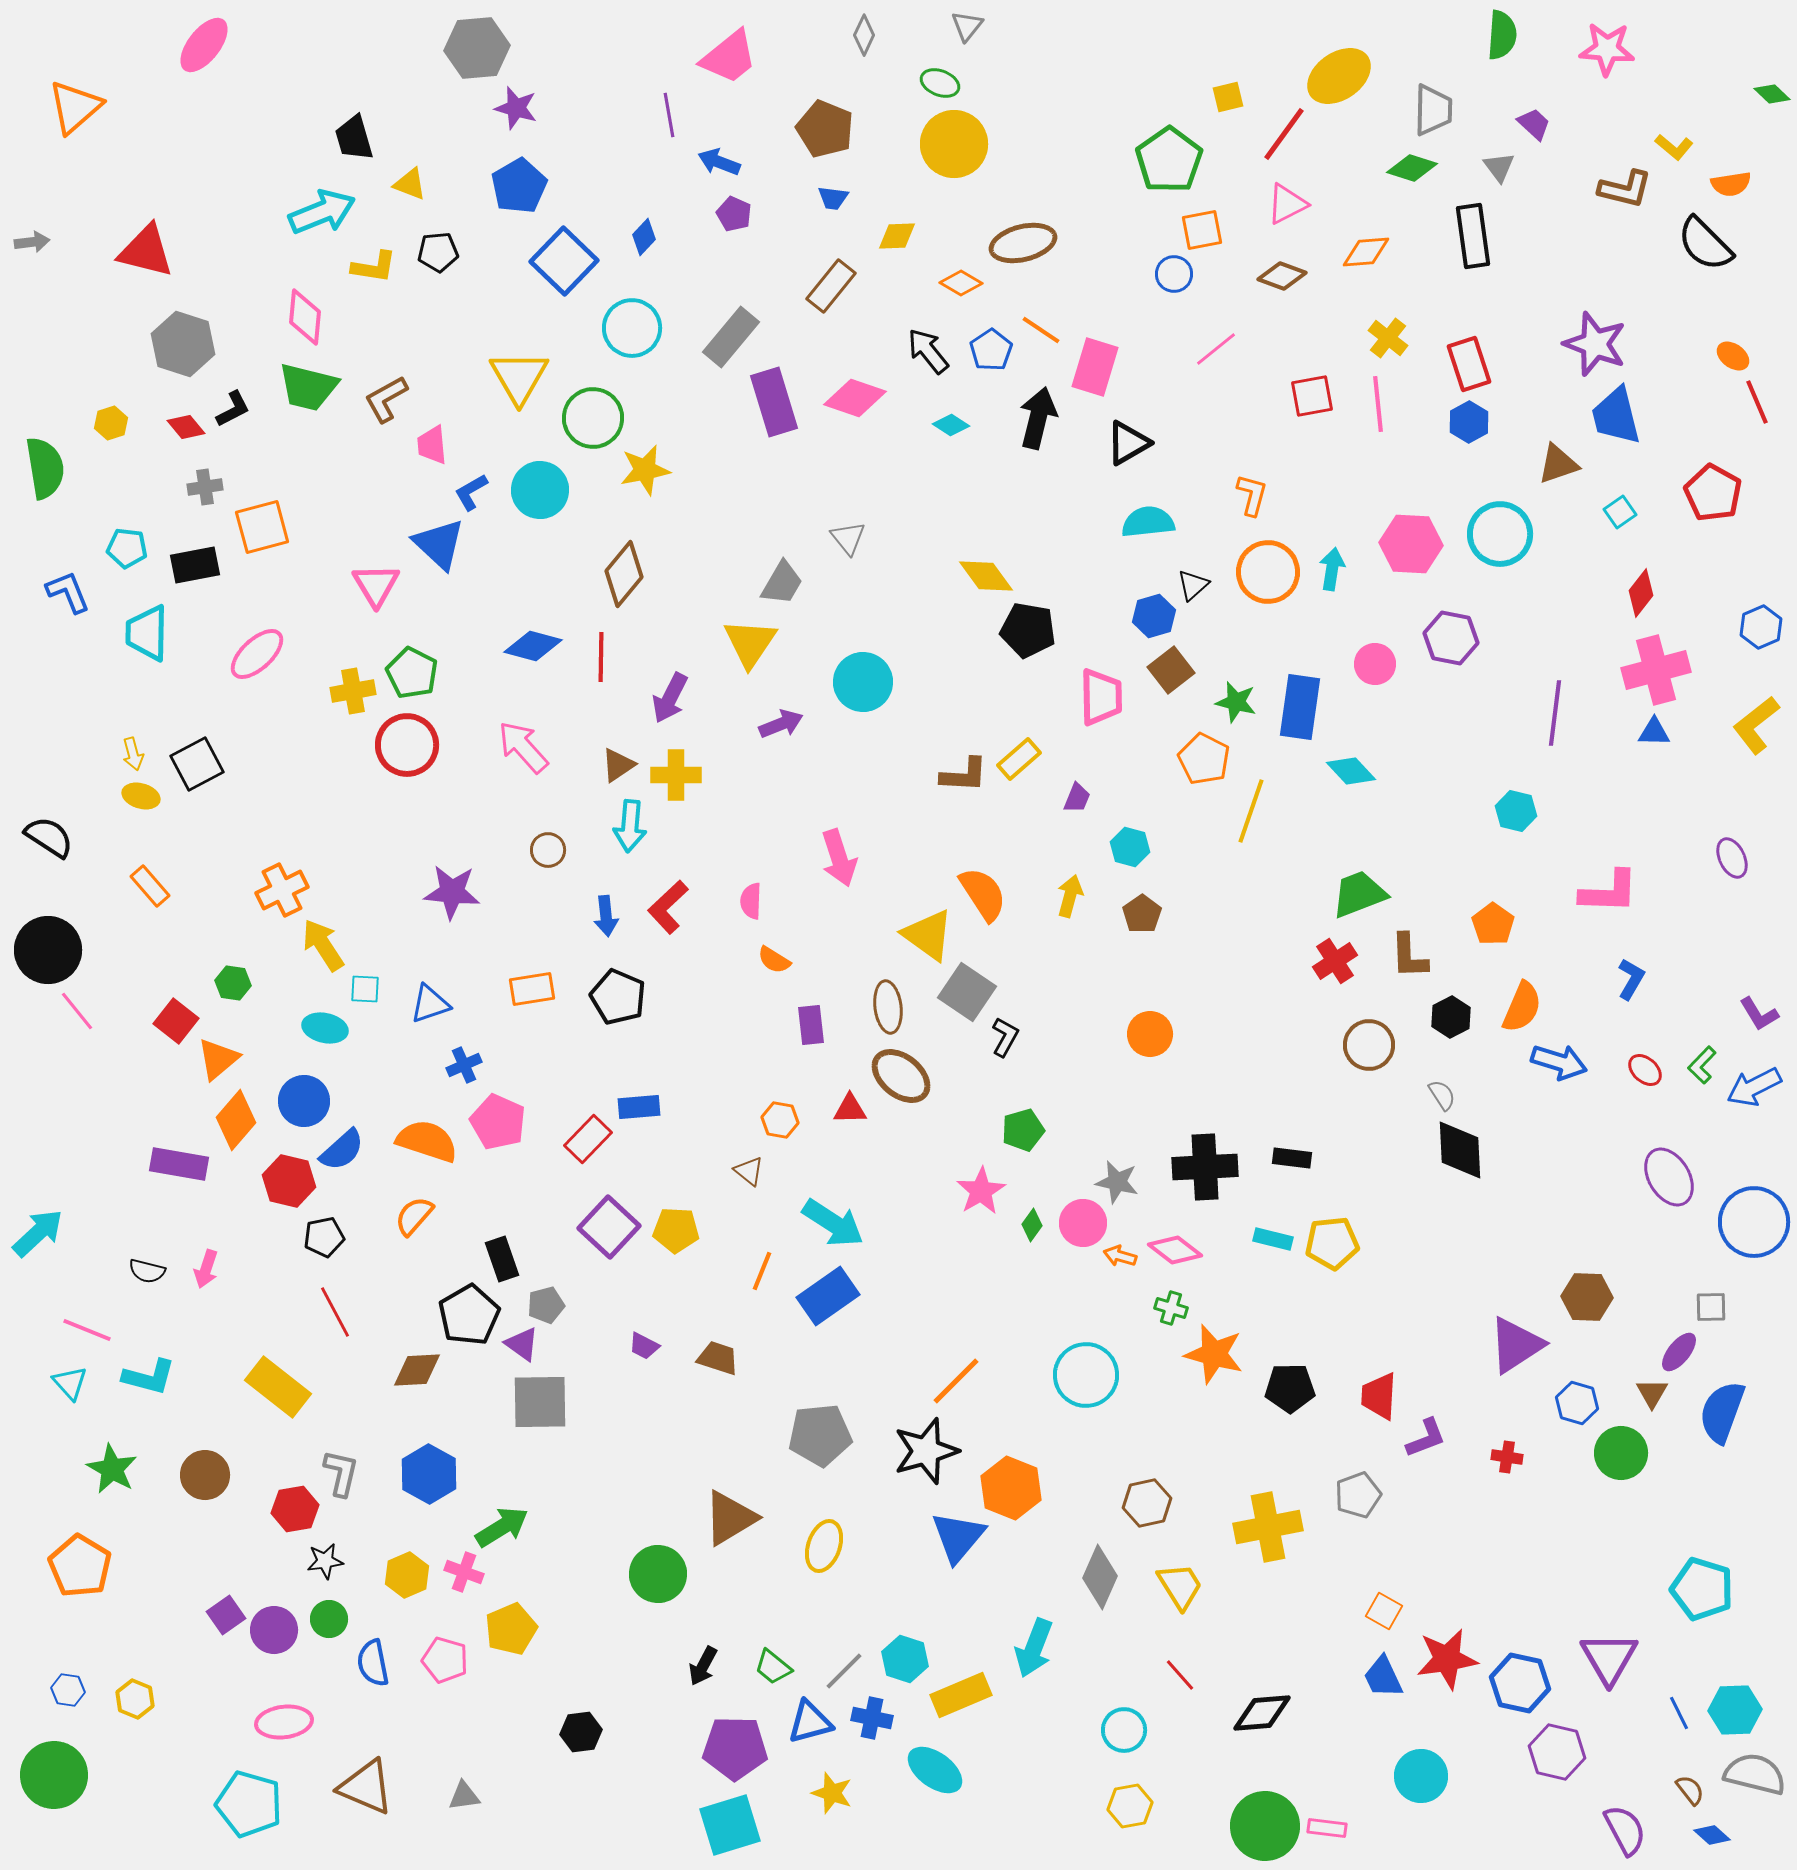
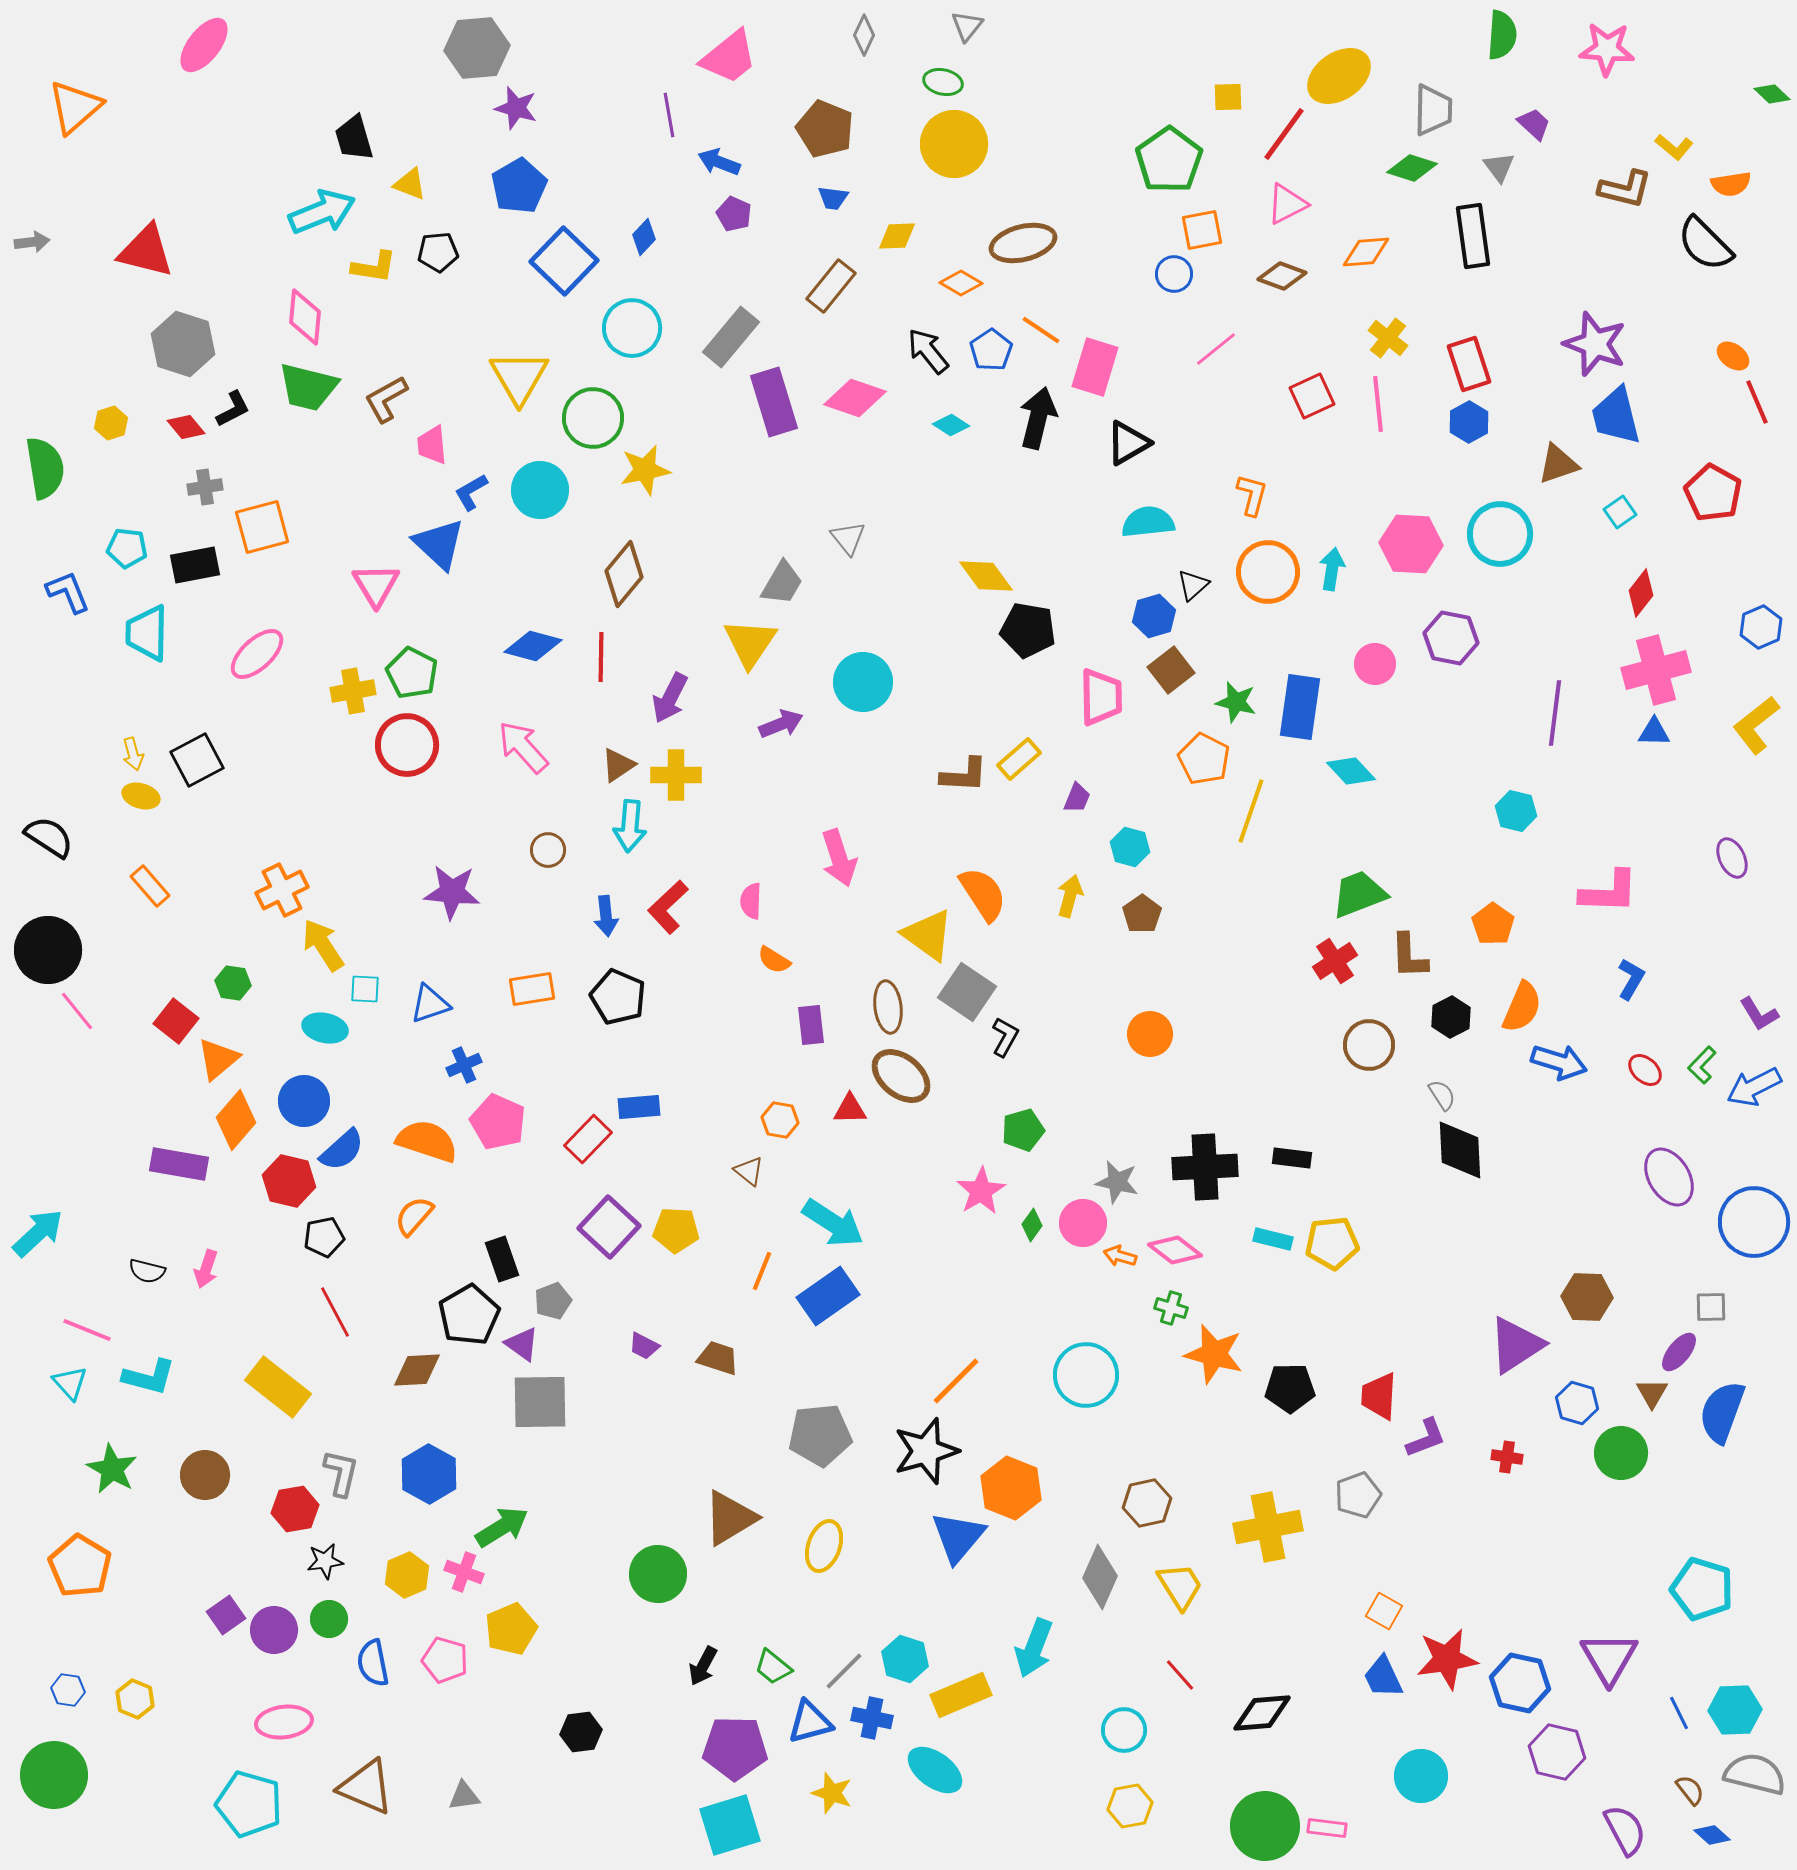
green ellipse at (940, 83): moved 3 px right, 1 px up; rotated 9 degrees counterclockwise
yellow square at (1228, 97): rotated 12 degrees clockwise
red square at (1312, 396): rotated 15 degrees counterclockwise
black square at (197, 764): moved 4 px up
gray pentagon at (546, 1305): moved 7 px right, 4 px up; rotated 6 degrees counterclockwise
